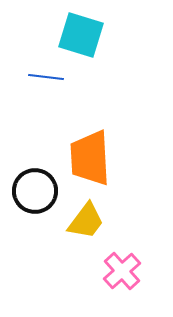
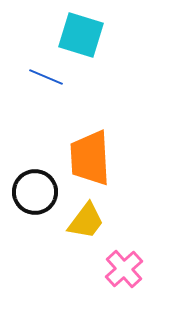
blue line: rotated 16 degrees clockwise
black circle: moved 1 px down
pink cross: moved 2 px right, 2 px up
